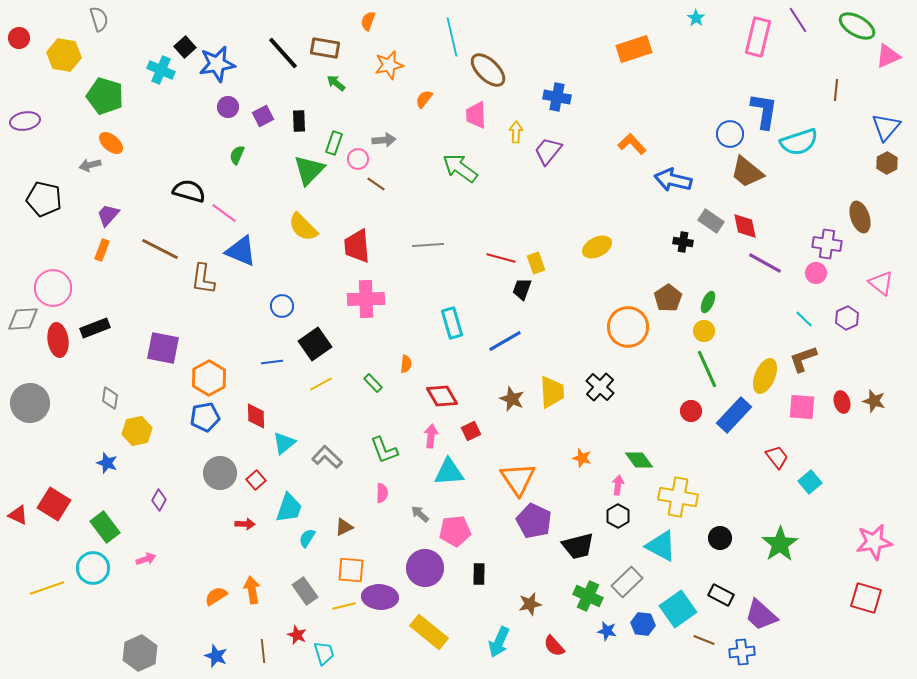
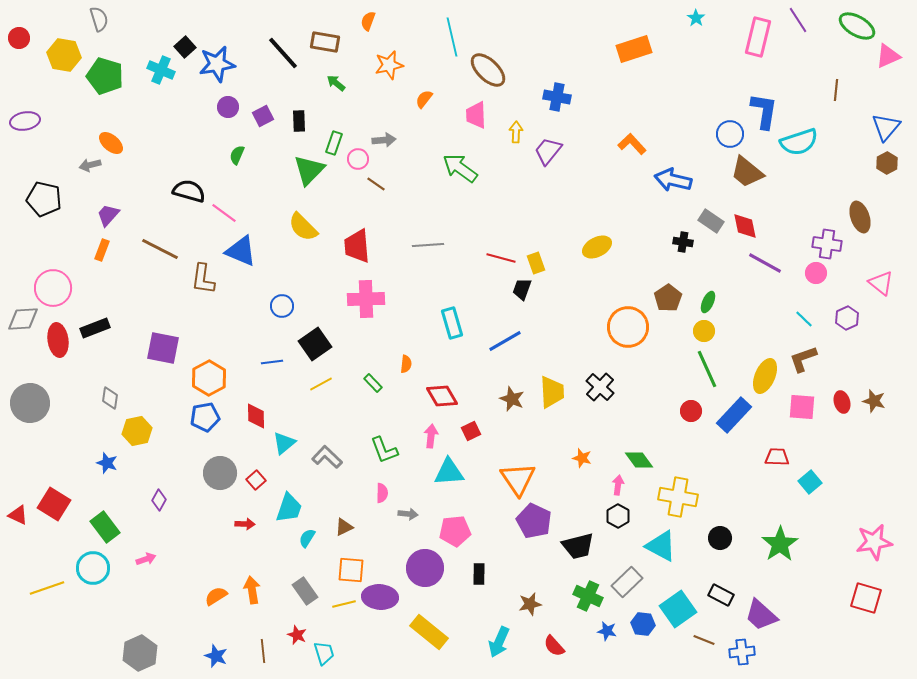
brown rectangle at (325, 48): moved 6 px up
green pentagon at (105, 96): moved 20 px up
red trapezoid at (777, 457): rotated 50 degrees counterclockwise
gray arrow at (420, 514): moved 12 px left; rotated 144 degrees clockwise
yellow line at (344, 606): moved 2 px up
